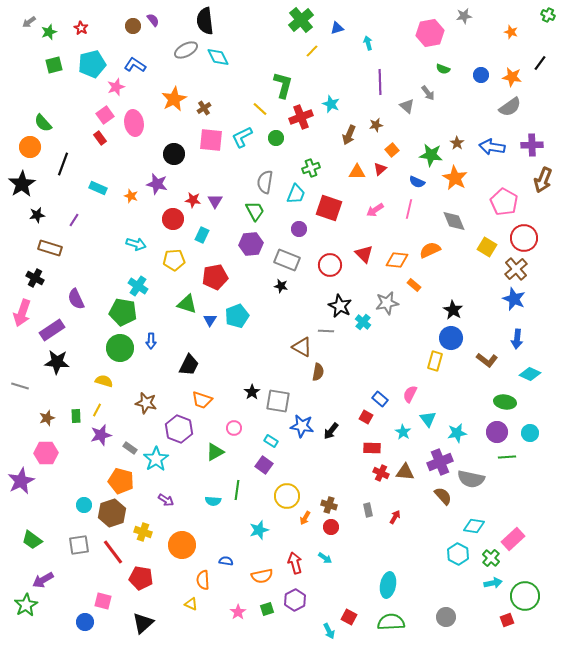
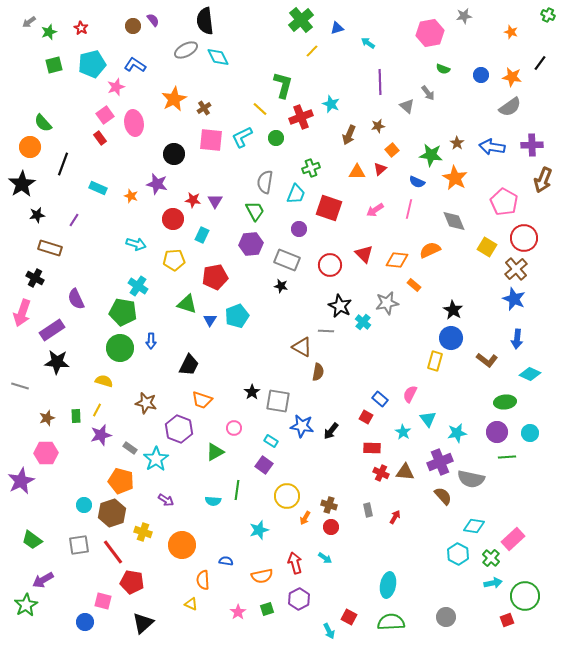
cyan arrow at (368, 43): rotated 40 degrees counterclockwise
brown star at (376, 125): moved 2 px right, 1 px down
green ellipse at (505, 402): rotated 15 degrees counterclockwise
red pentagon at (141, 578): moved 9 px left, 4 px down
purple hexagon at (295, 600): moved 4 px right, 1 px up
